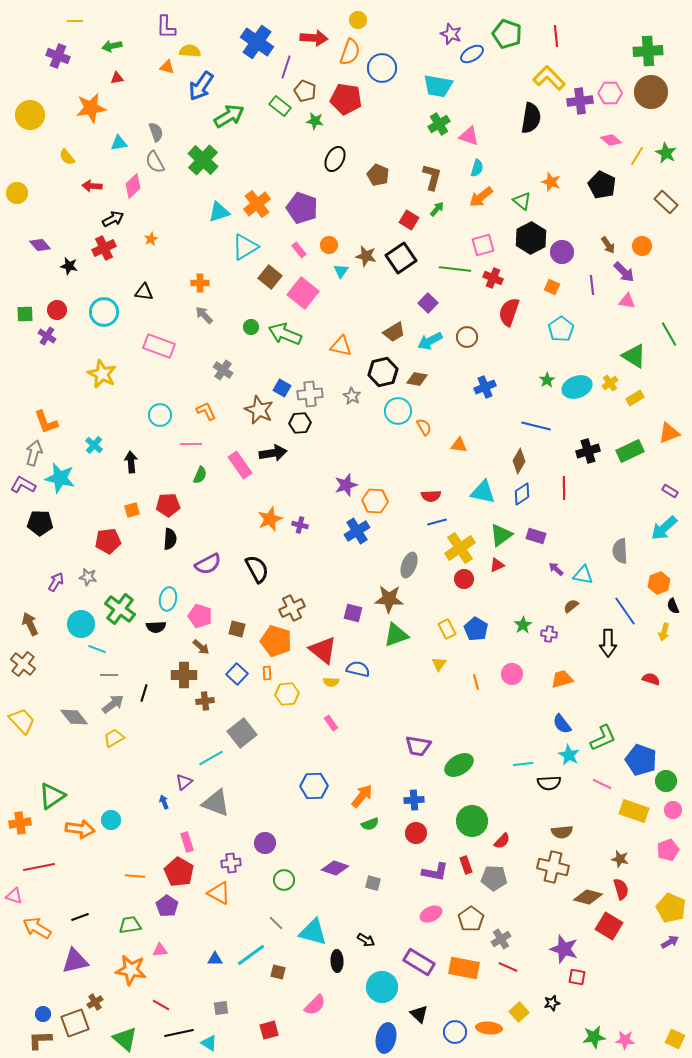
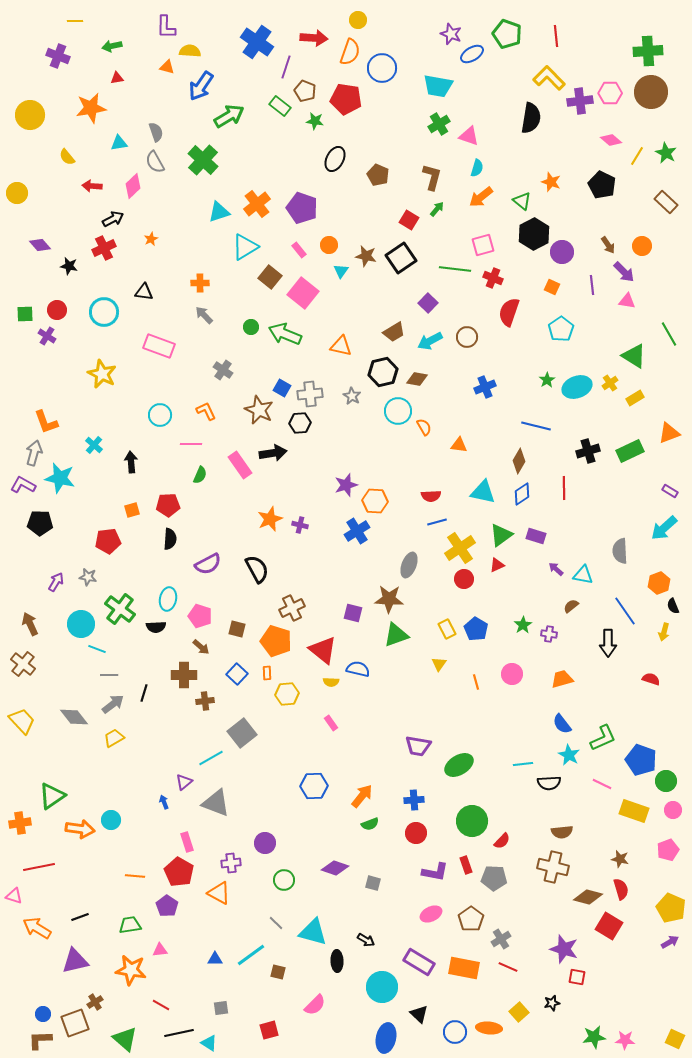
black hexagon at (531, 238): moved 3 px right, 4 px up
